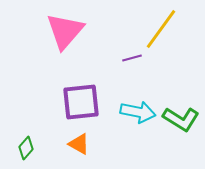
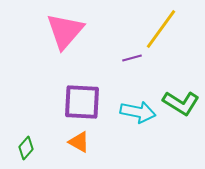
purple square: moved 1 px right; rotated 9 degrees clockwise
green L-shape: moved 16 px up
orange triangle: moved 2 px up
